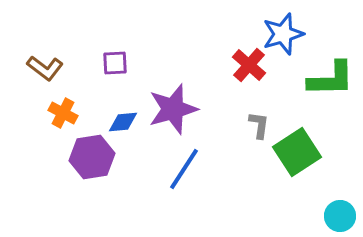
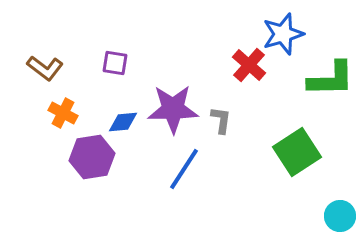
purple square: rotated 12 degrees clockwise
purple star: rotated 15 degrees clockwise
gray L-shape: moved 38 px left, 5 px up
